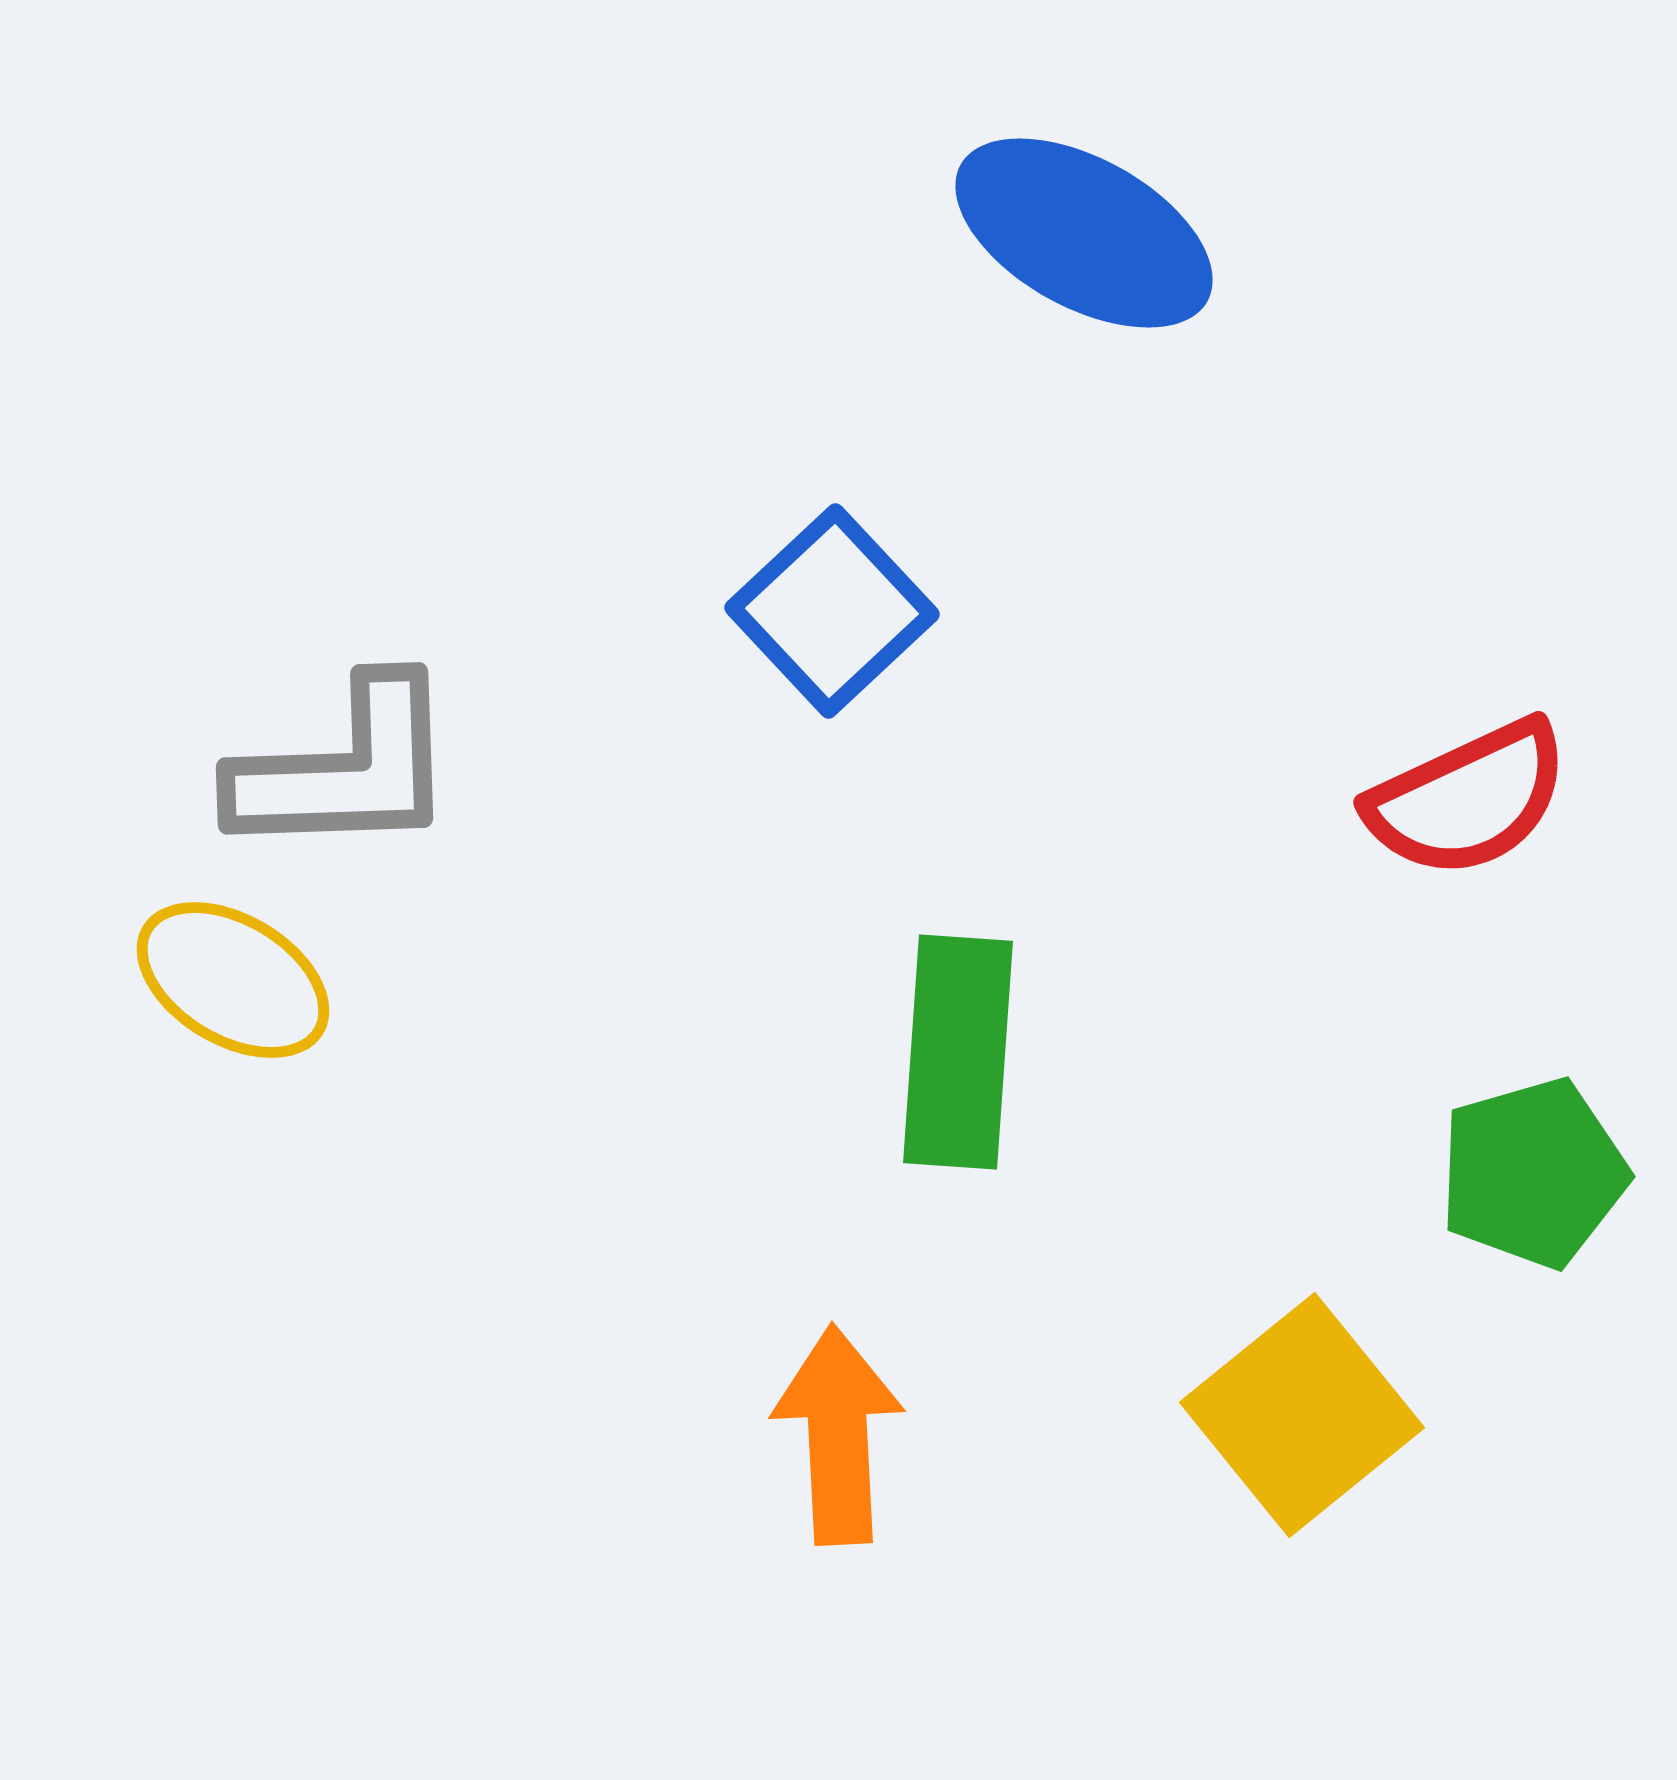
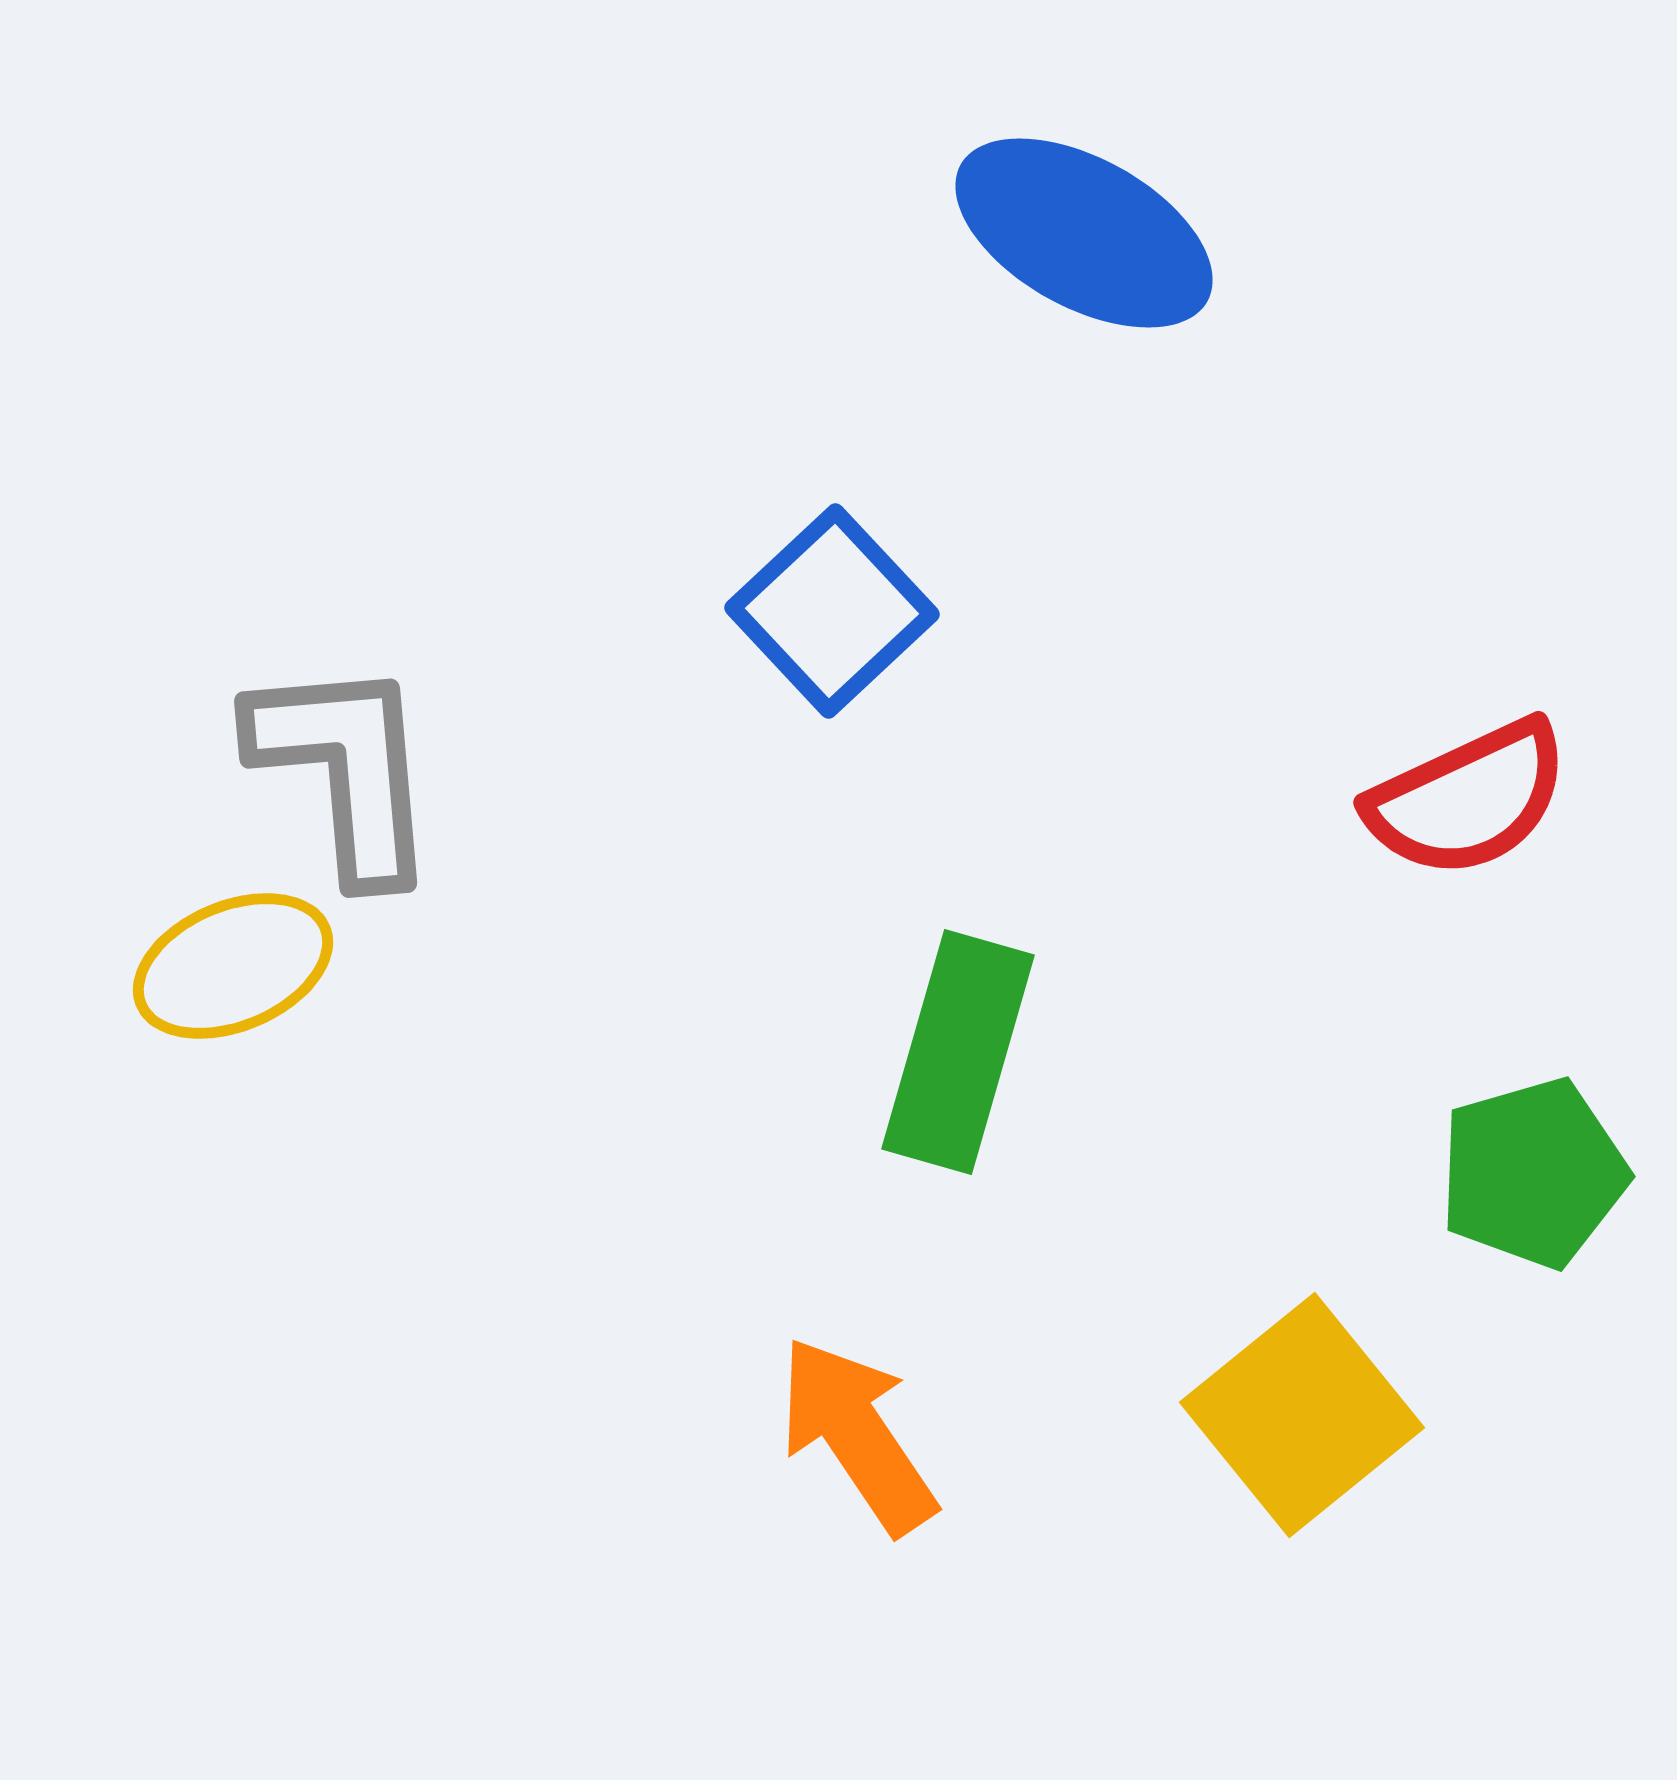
gray L-shape: rotated 93 degrees counterclockwise
yellow ellipse: moved 14 px up; rotated 54 degrees counterclockwise
green rectangle: rotated 12 degrees clockwise
orange arrow: moved 19 px right; rotated 31 degrees counterclockwise
